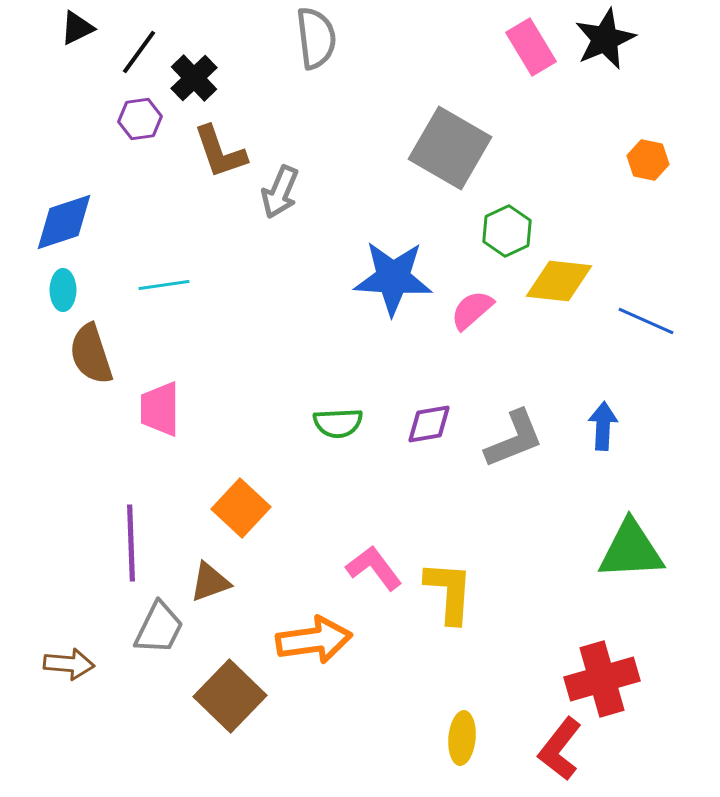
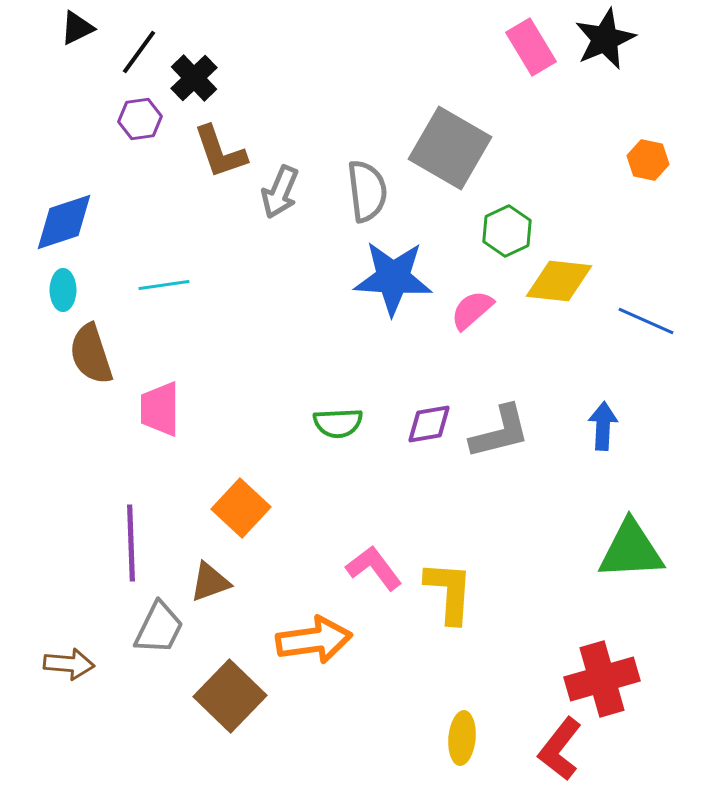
gray semicircle: moved 51 px right, 153 px down
gray L-shape: moved 14 px left, 7 px up; rotated 8 degrees clockwise
